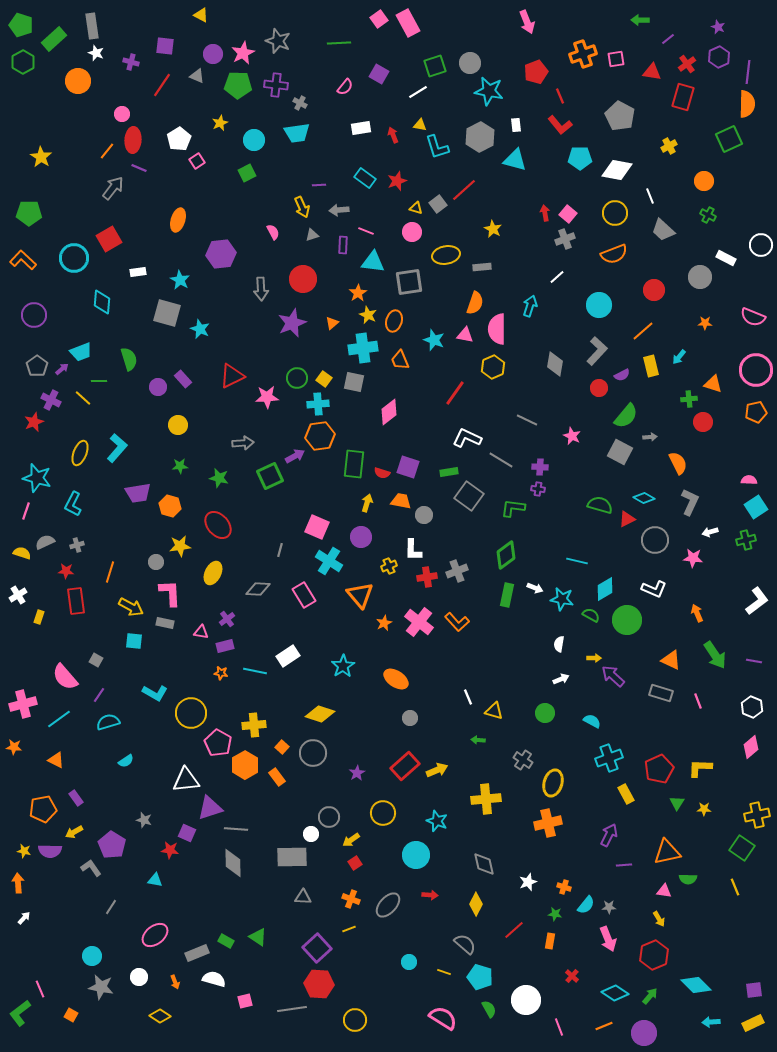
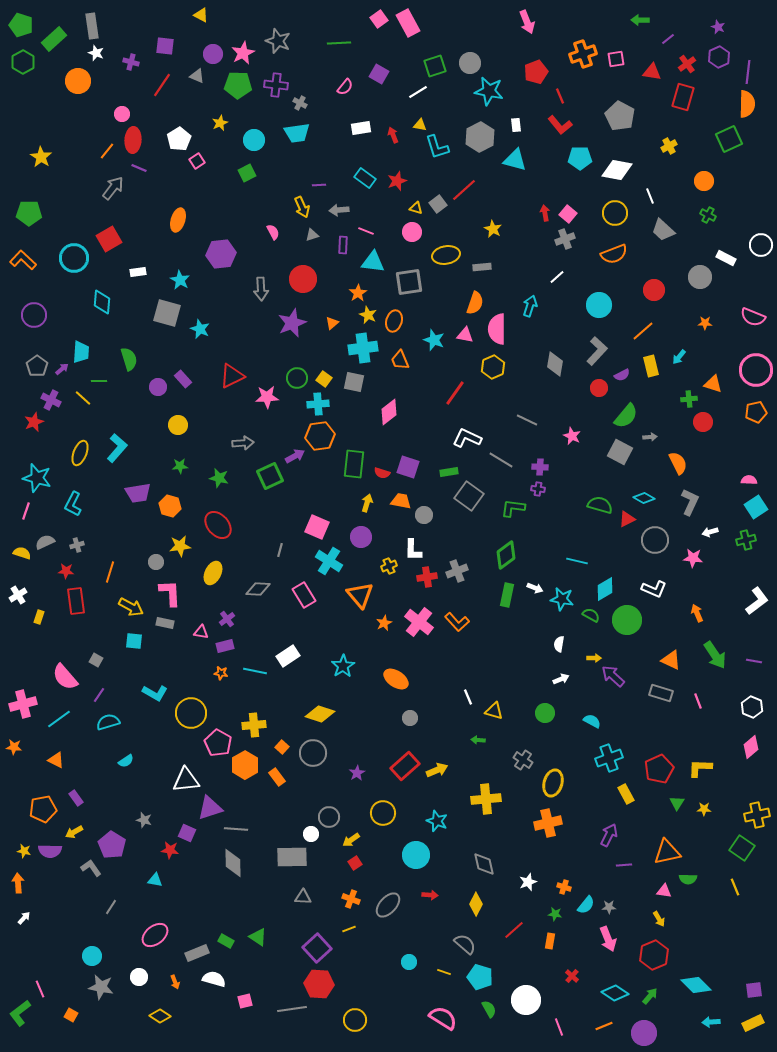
cyan trapezoid at (81, 352): rotated 65 degrees counterclockwise
